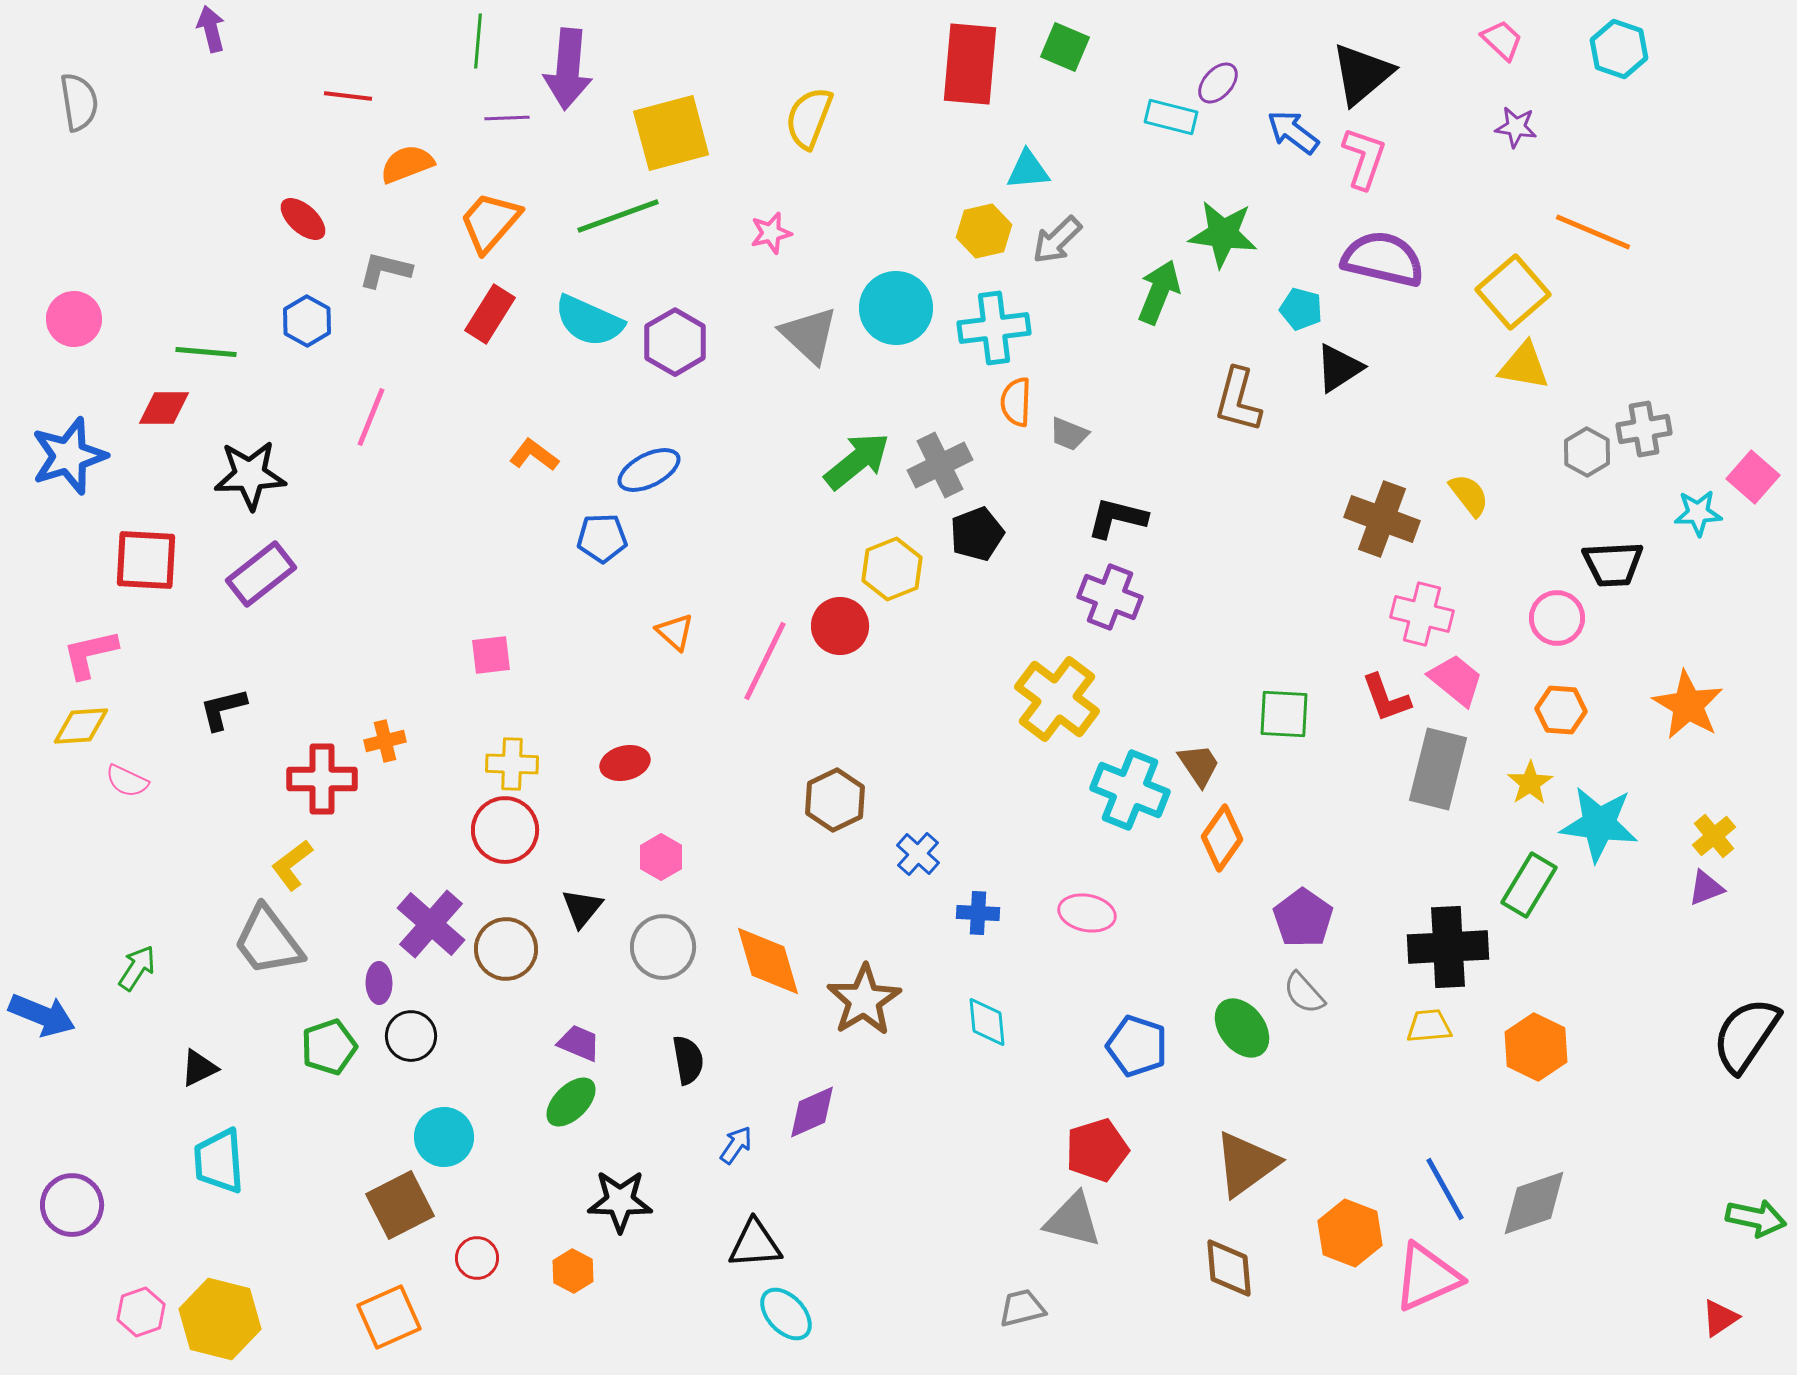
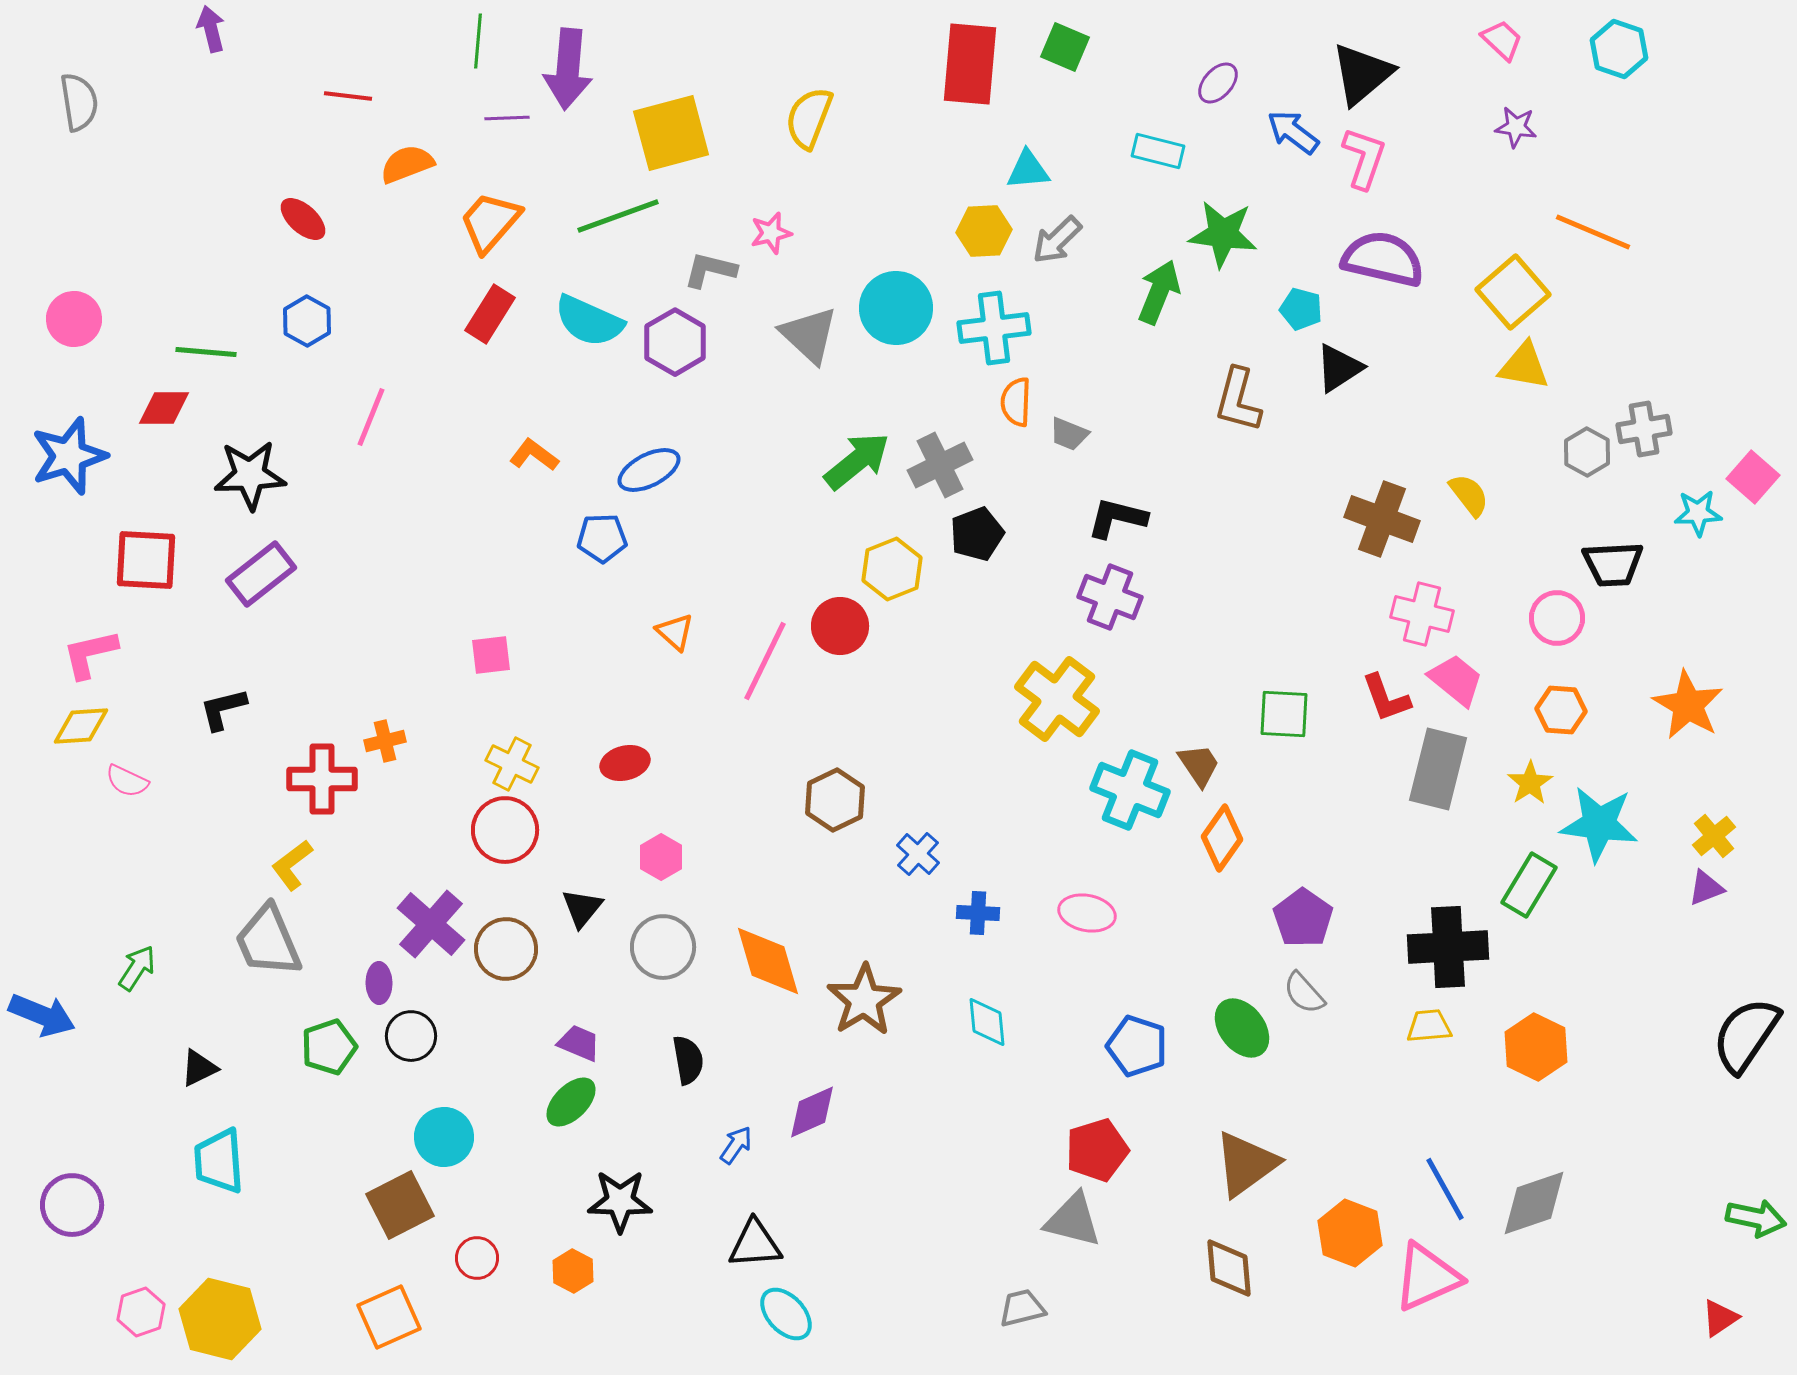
cyan rectangle at (1171, 117): moved 13 px left, 34 px down
yellow hexagon at (984, 231): rotated 10 degrees clockwise
gray L-shape at (385, 270): moved 325 px right
yellow cross at (512, 764): rotated 24 degrees clockwise
gray trapezoid at (268, 941): rotated 14 degrees clockwise
